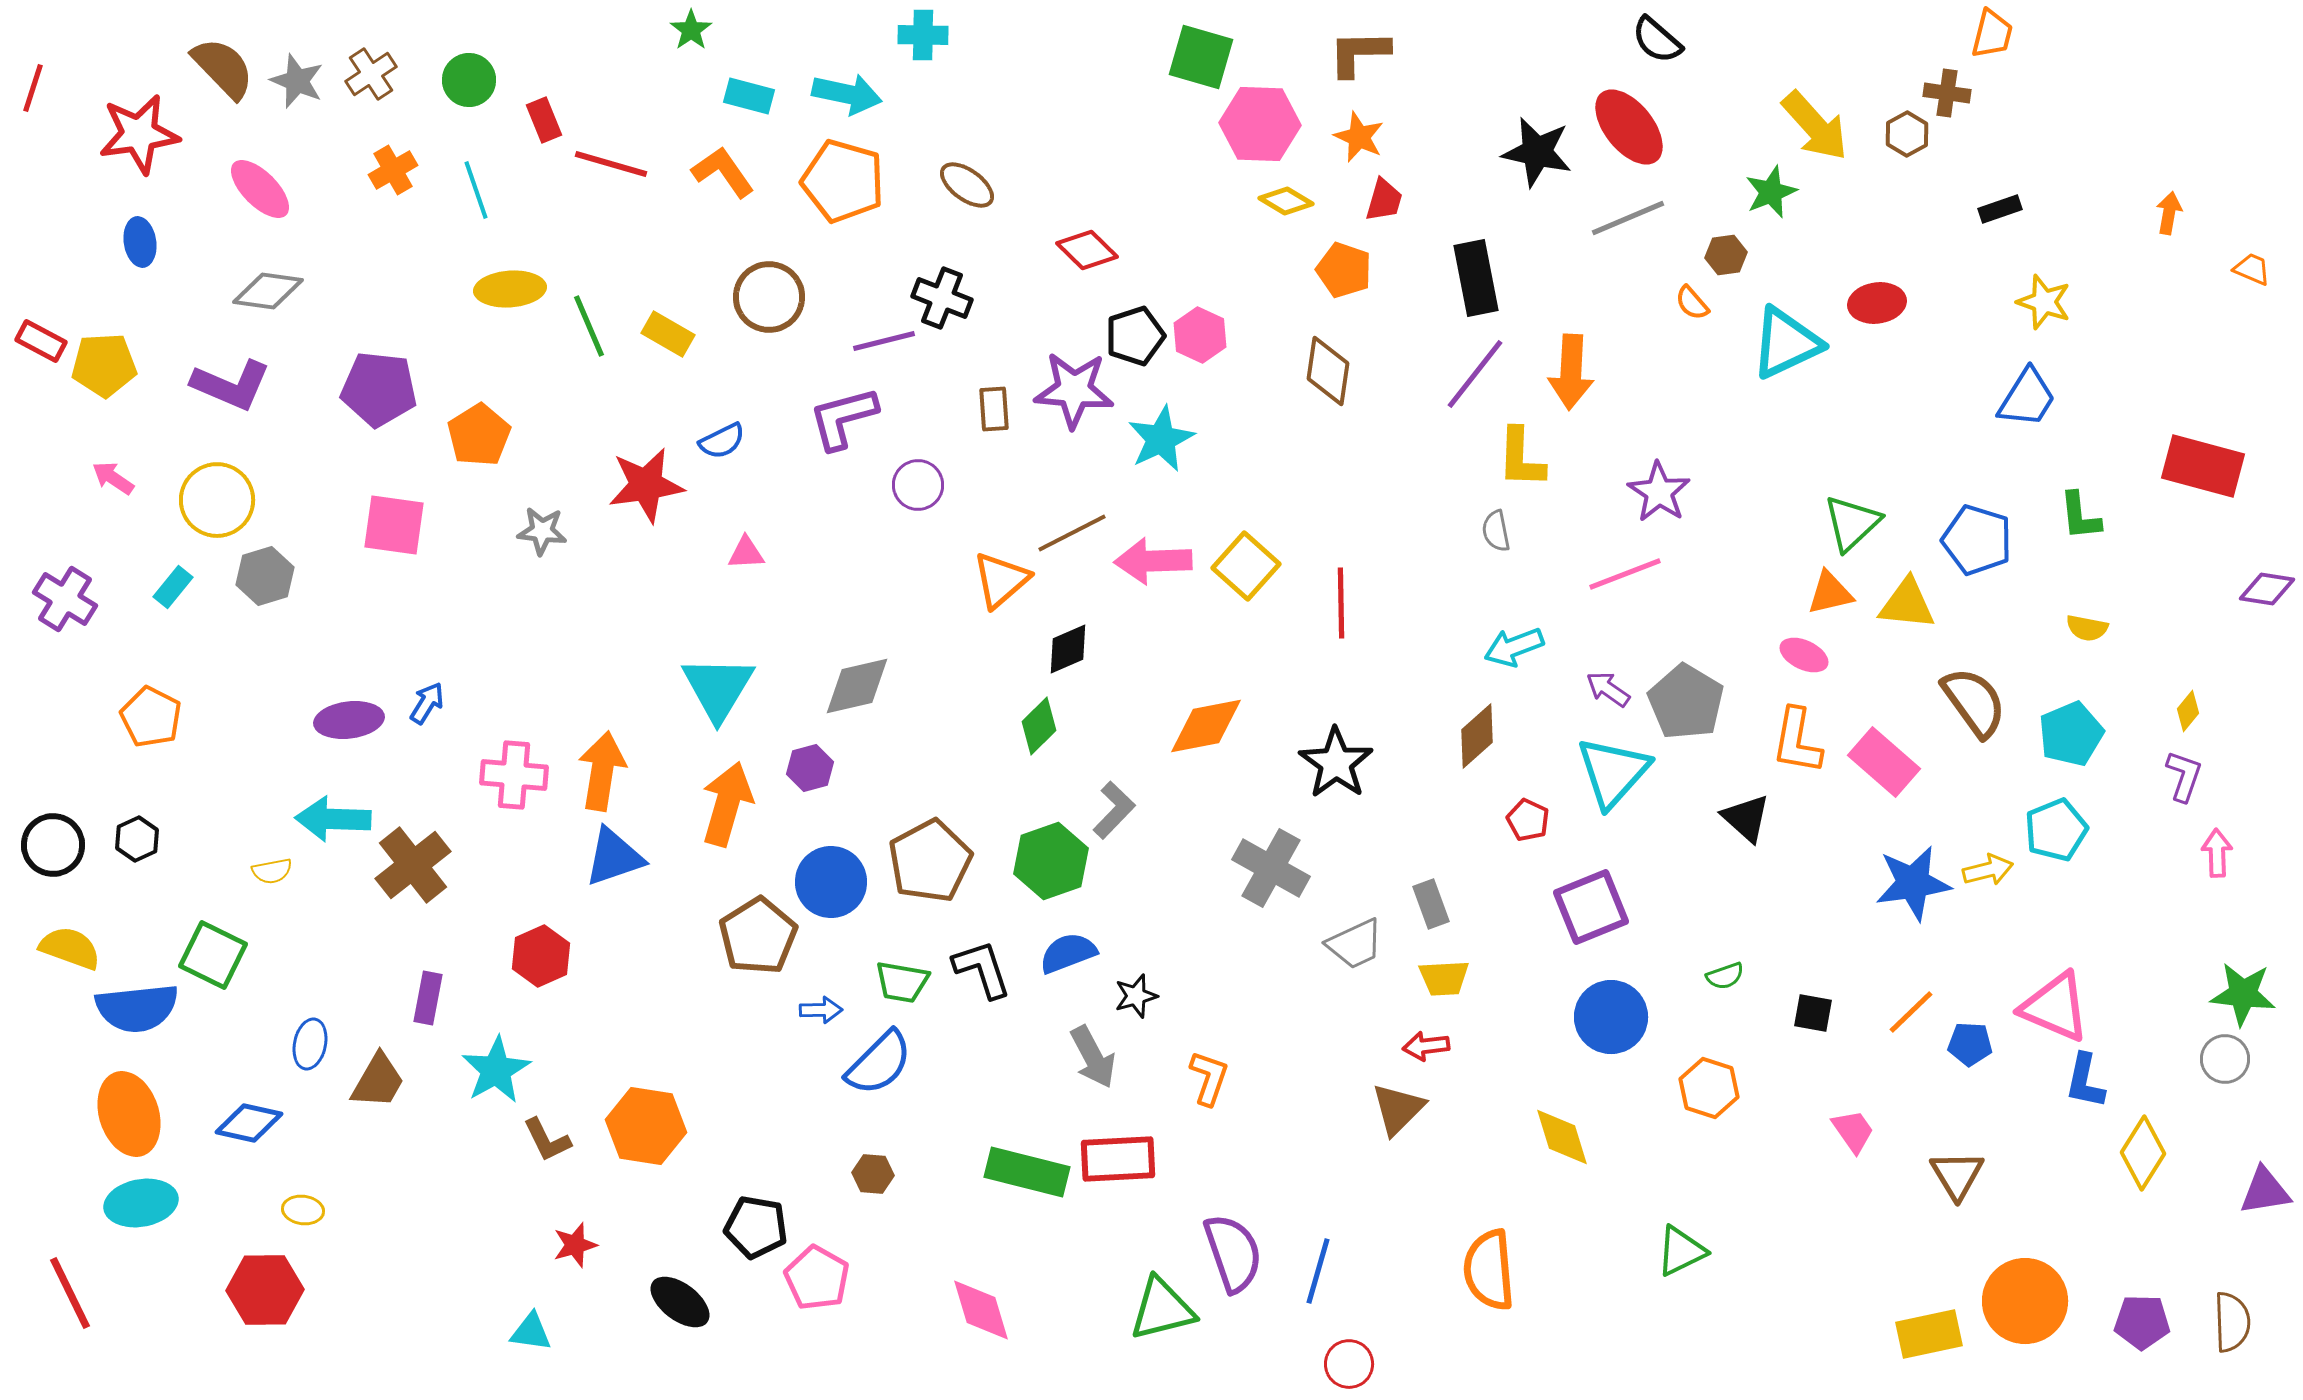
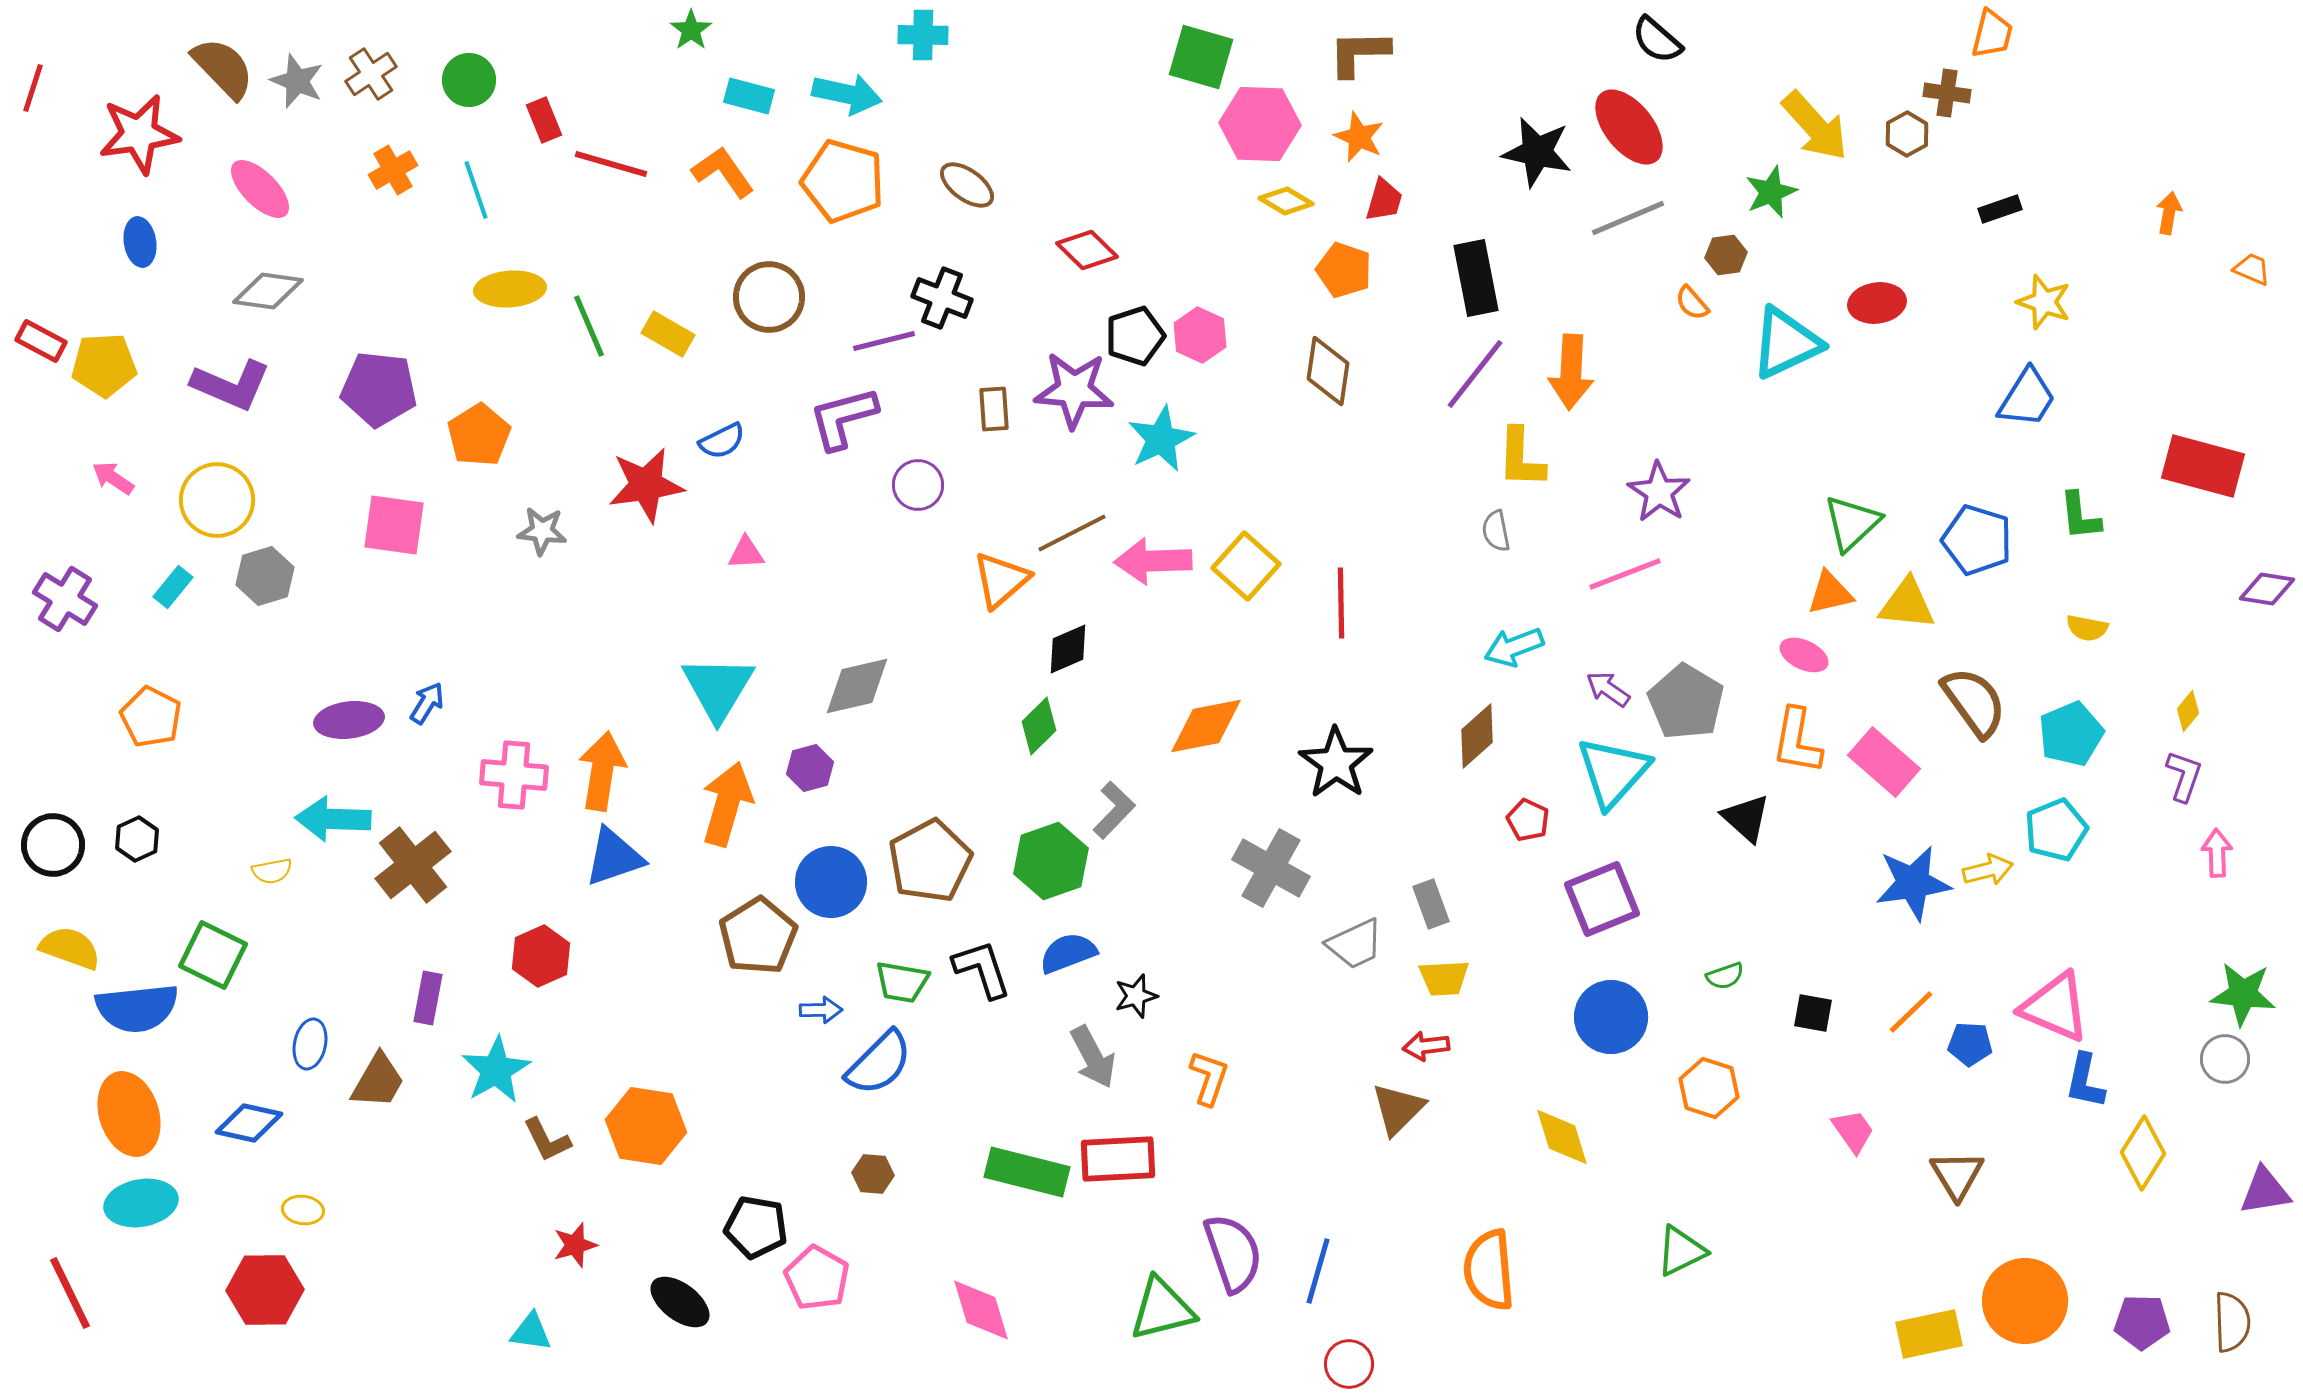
purple square at (1591, 907): moved 11 px right, 8 px up
